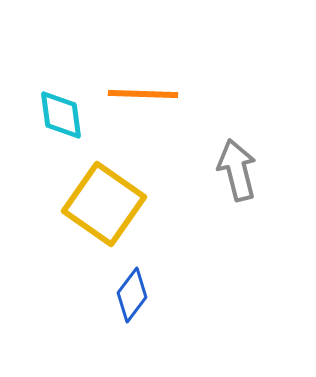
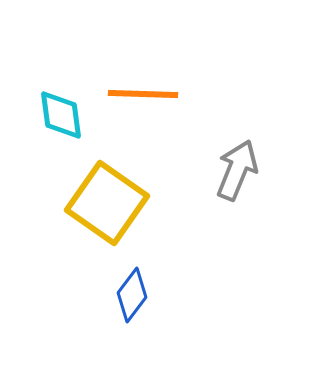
gray arrow: rotated 36 degrees clockwise
yellow square: moved 3 px right, 1 px up
